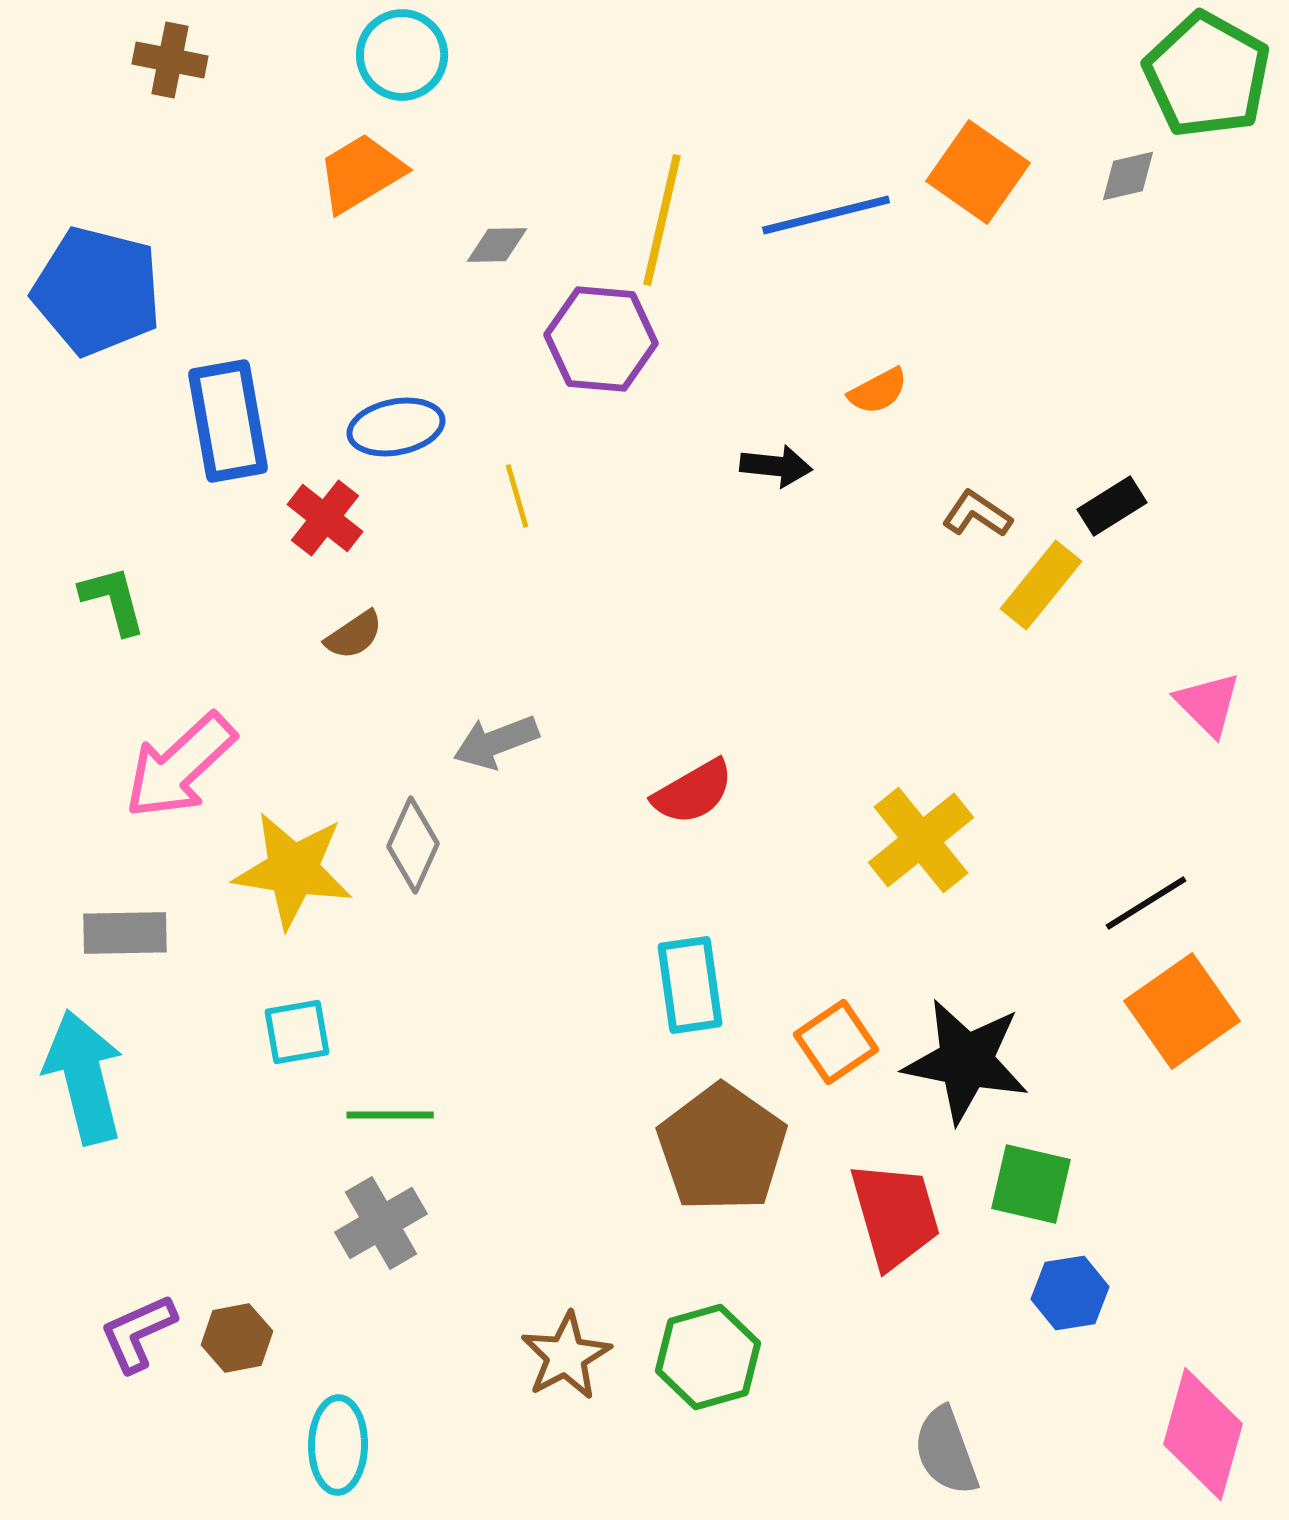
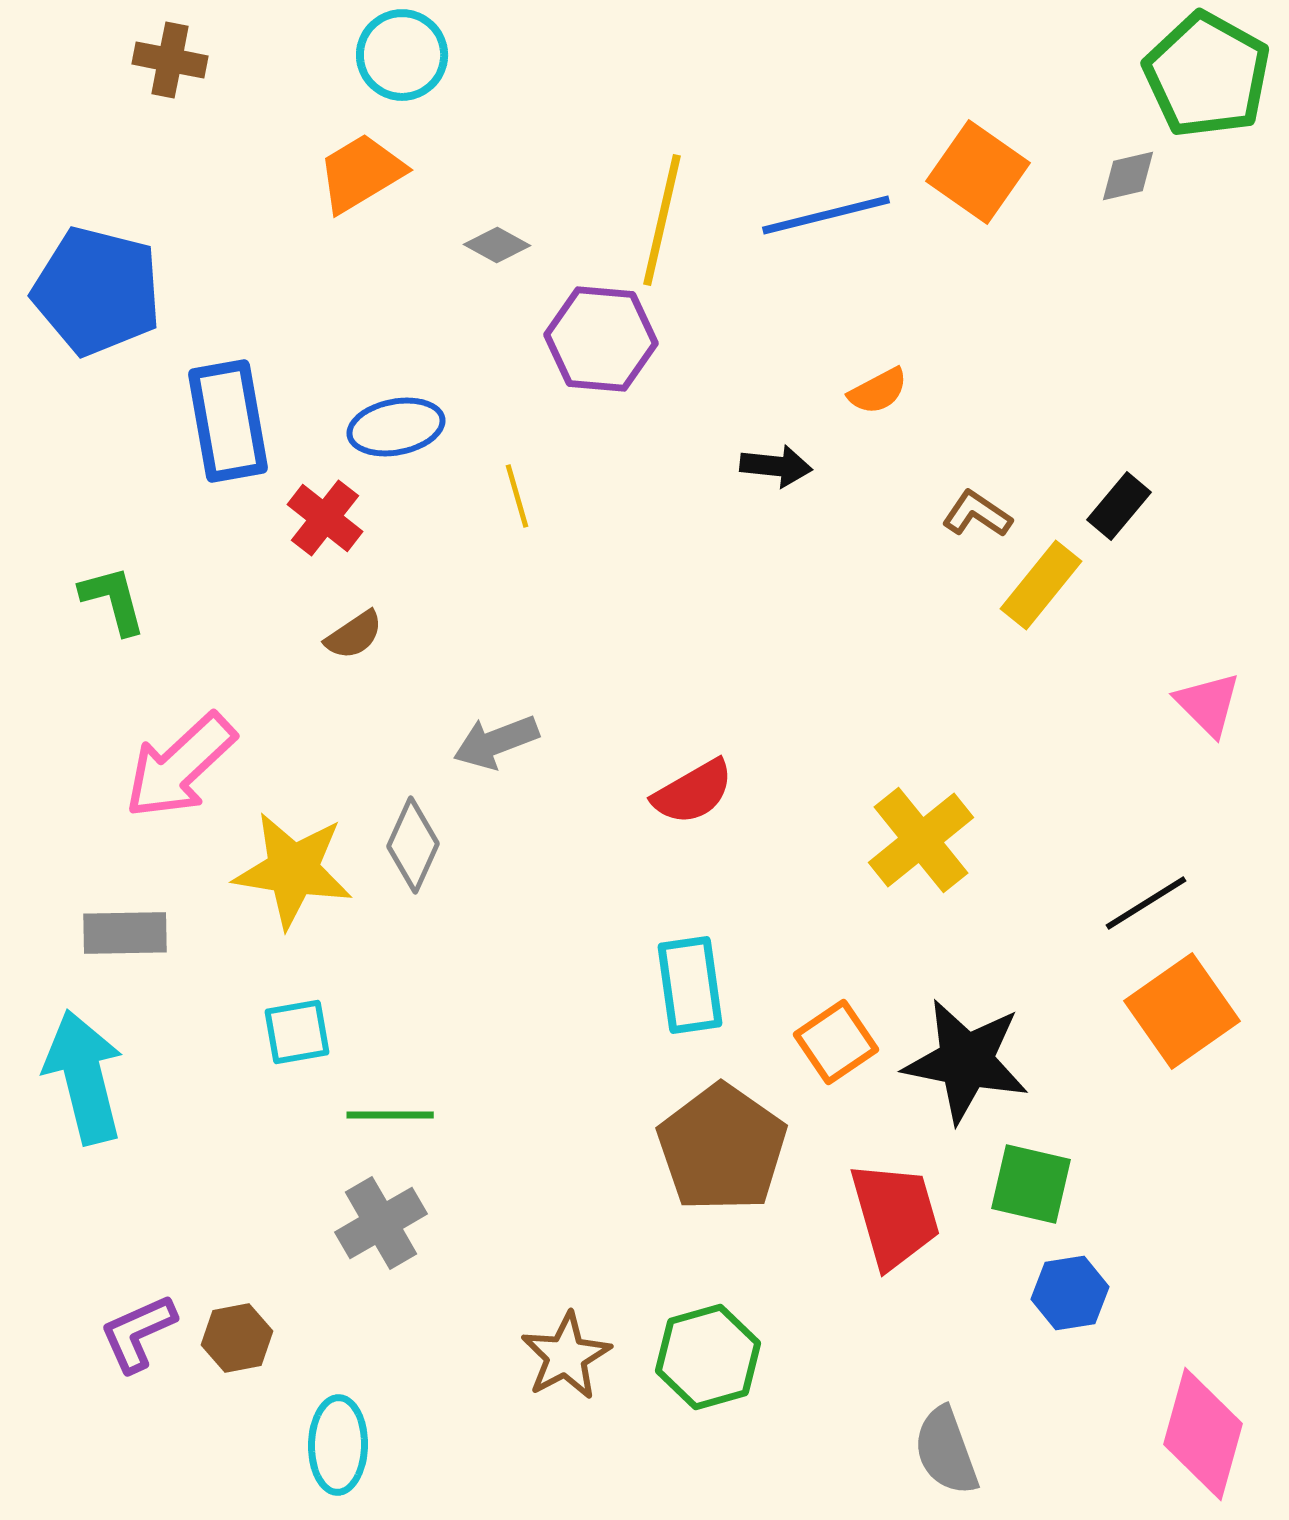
gray diamond at (497, 245): rotated 30 degrees clockwise
black rectangle at (1112, 506): moved 7 px right; rotated 18 degrees counterclockwise
